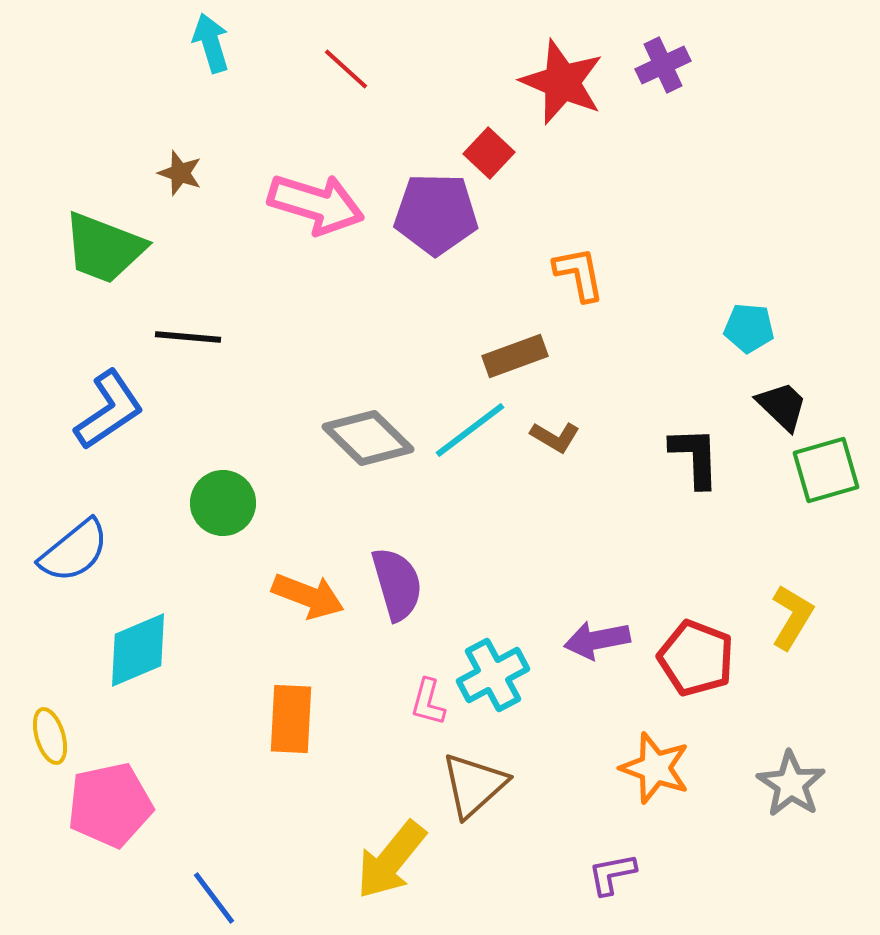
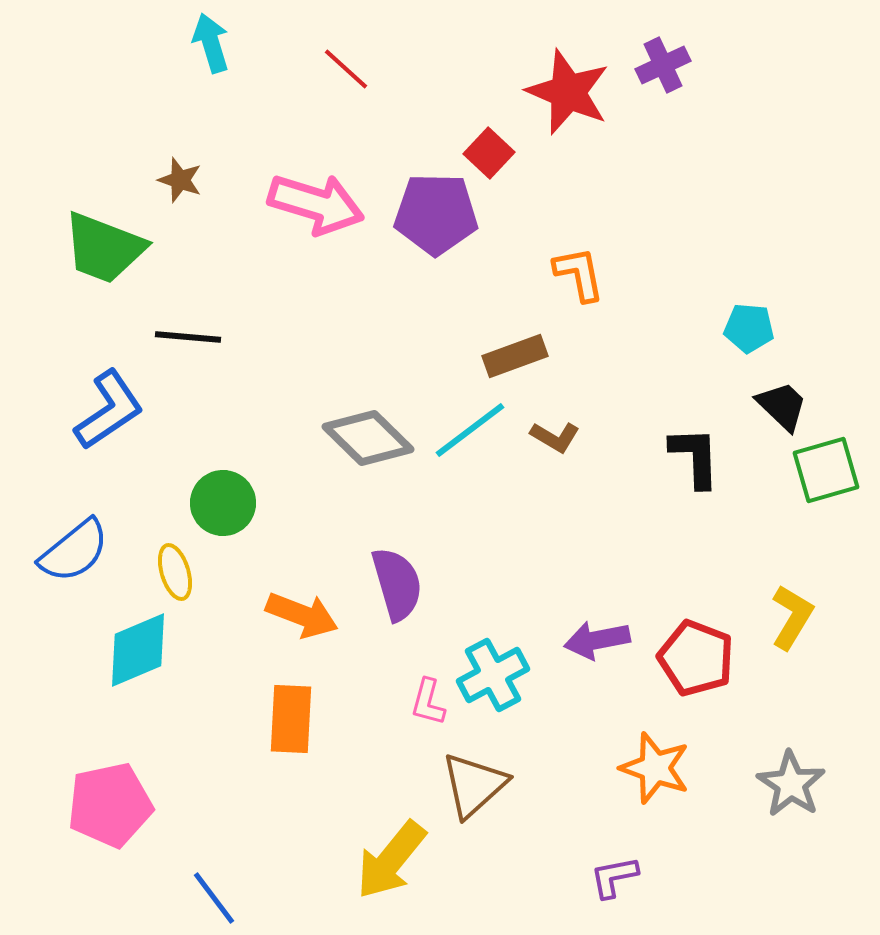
red star: moved 6 px right, 10 px down
brown star: moved 7 px down
orange arrow: moved 6 px left, 19 px down
yellow ellipse: moved 125 px right, 164 px up
purple L-shape: moved 2 px right, 3 px down
